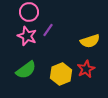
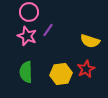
yellow semicircle: rotated 36 degrees clockwise
green semicircle: moved 2 px down; rotated 125 degrees clockwise
yellow hexagon: rotated 15 degrees clockwise
